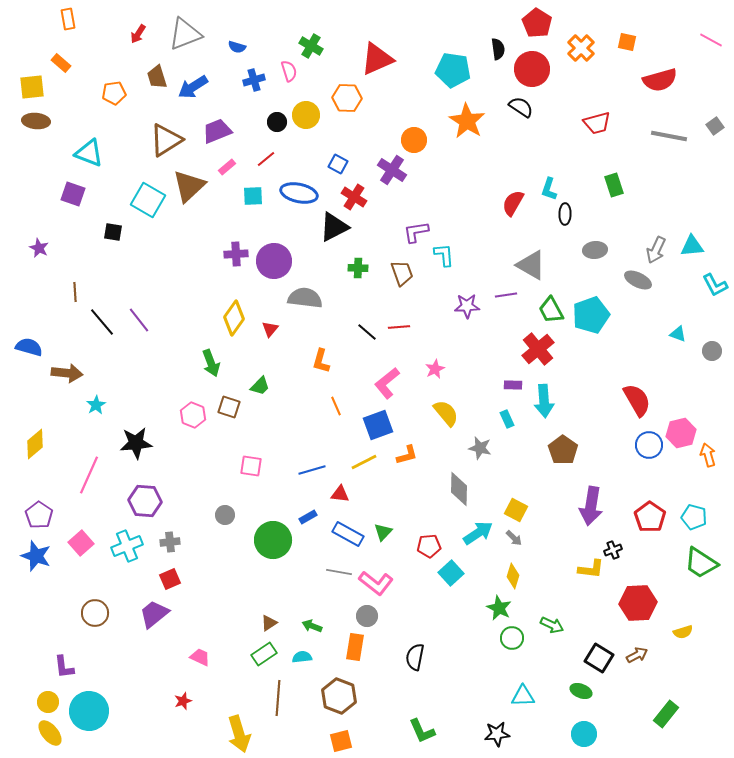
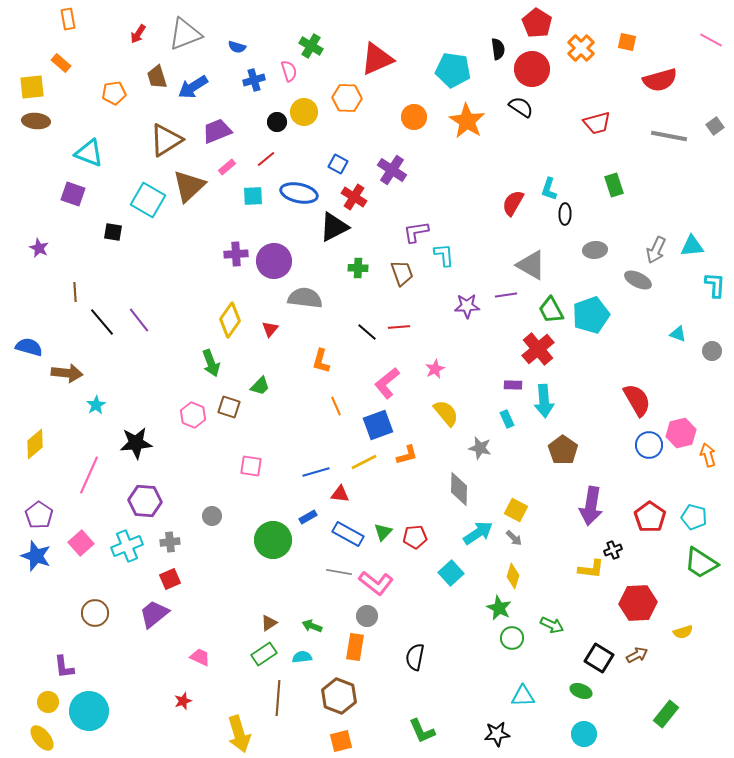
yellow circle at (306, 115): moved 2 px left, 3 px up
orange circle at (414, 140): moved 23 px up
cyan L-shape at (715, 285): rotated 148 degrees counterclockwise
yellow diamond at (234, 318): moved 4 px left, 2 px down
blue line at (312, 470): moved 4 px right, 2 px down
gray circle at (225, 515): moved 13 px left, 1 px down
red pentagon at (429, 546): moved 14 px left, 9 px up
yellow ellipse at (50, 733): moved 8 px left, 5 px down
